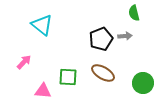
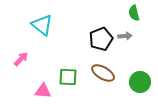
pink arrow: moved 3 px left, 3 px up
green circle: moved 3 px left, 1 px up
